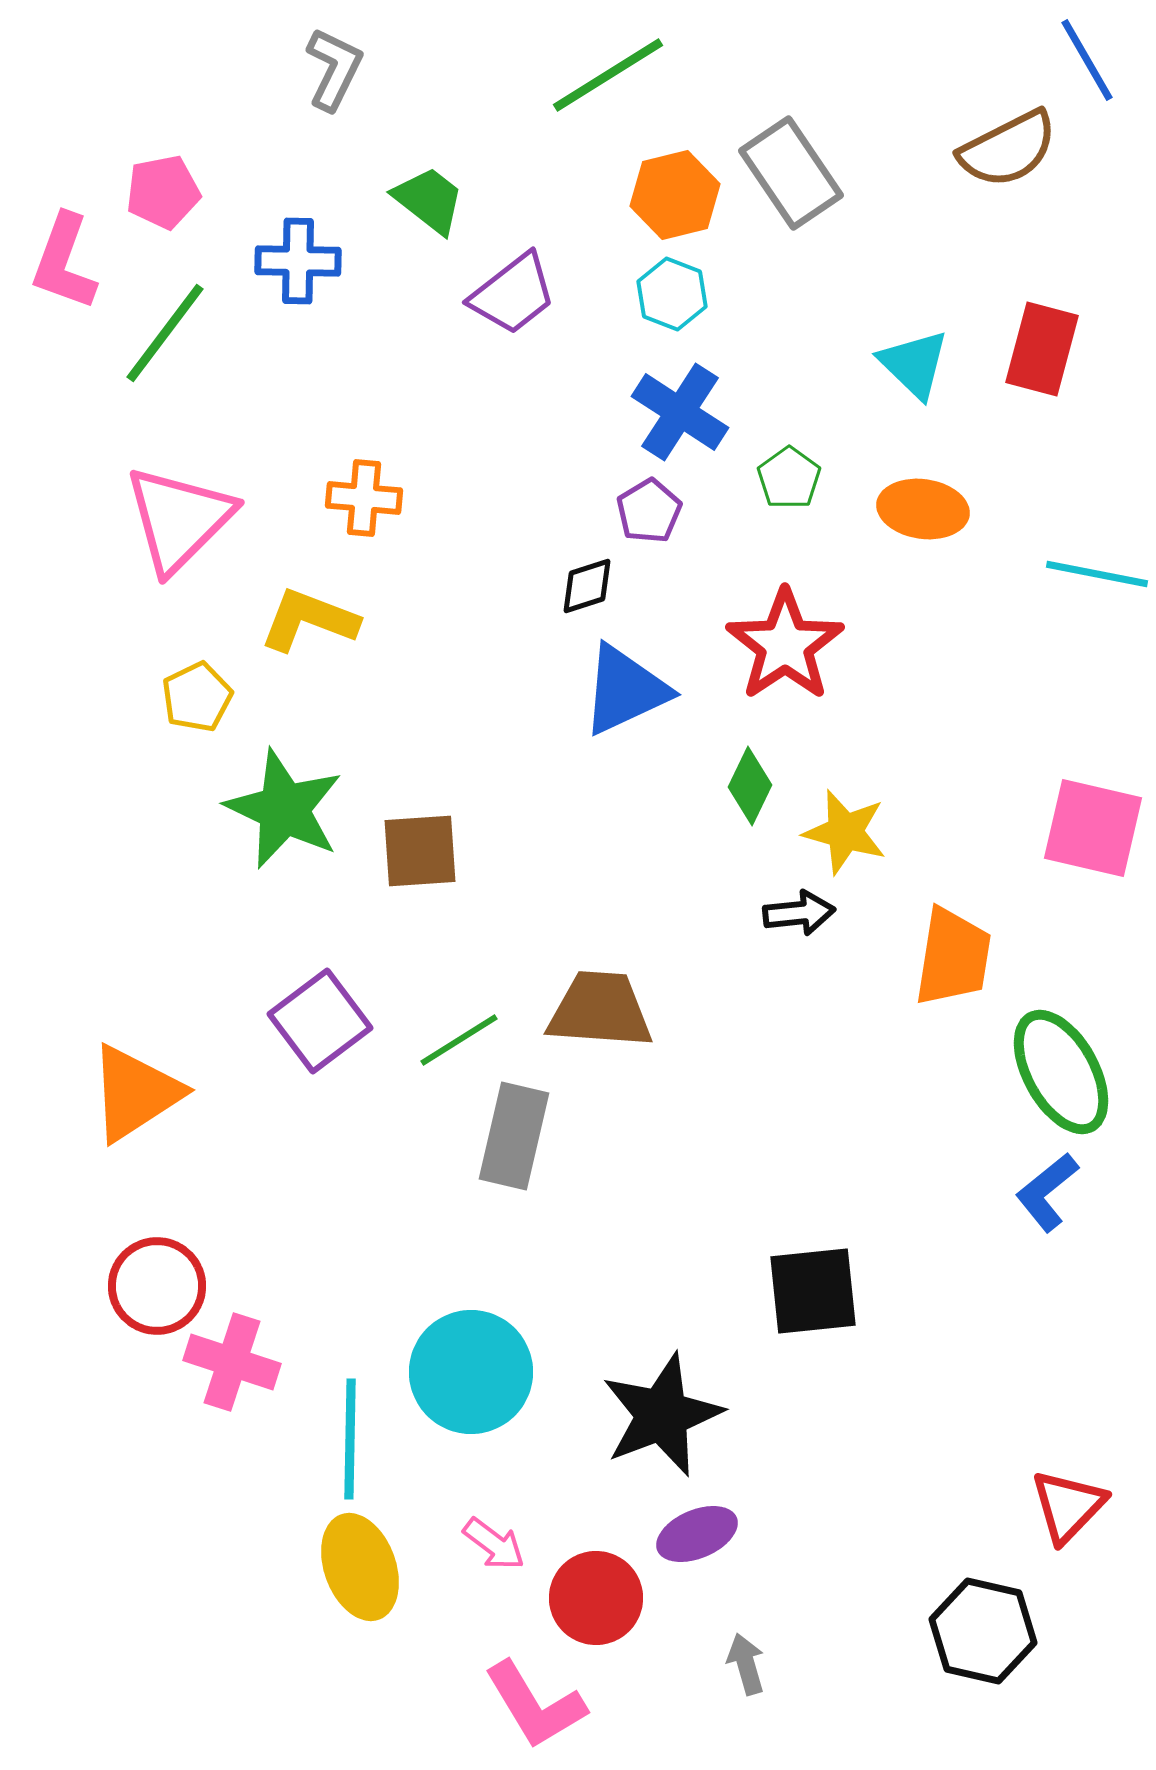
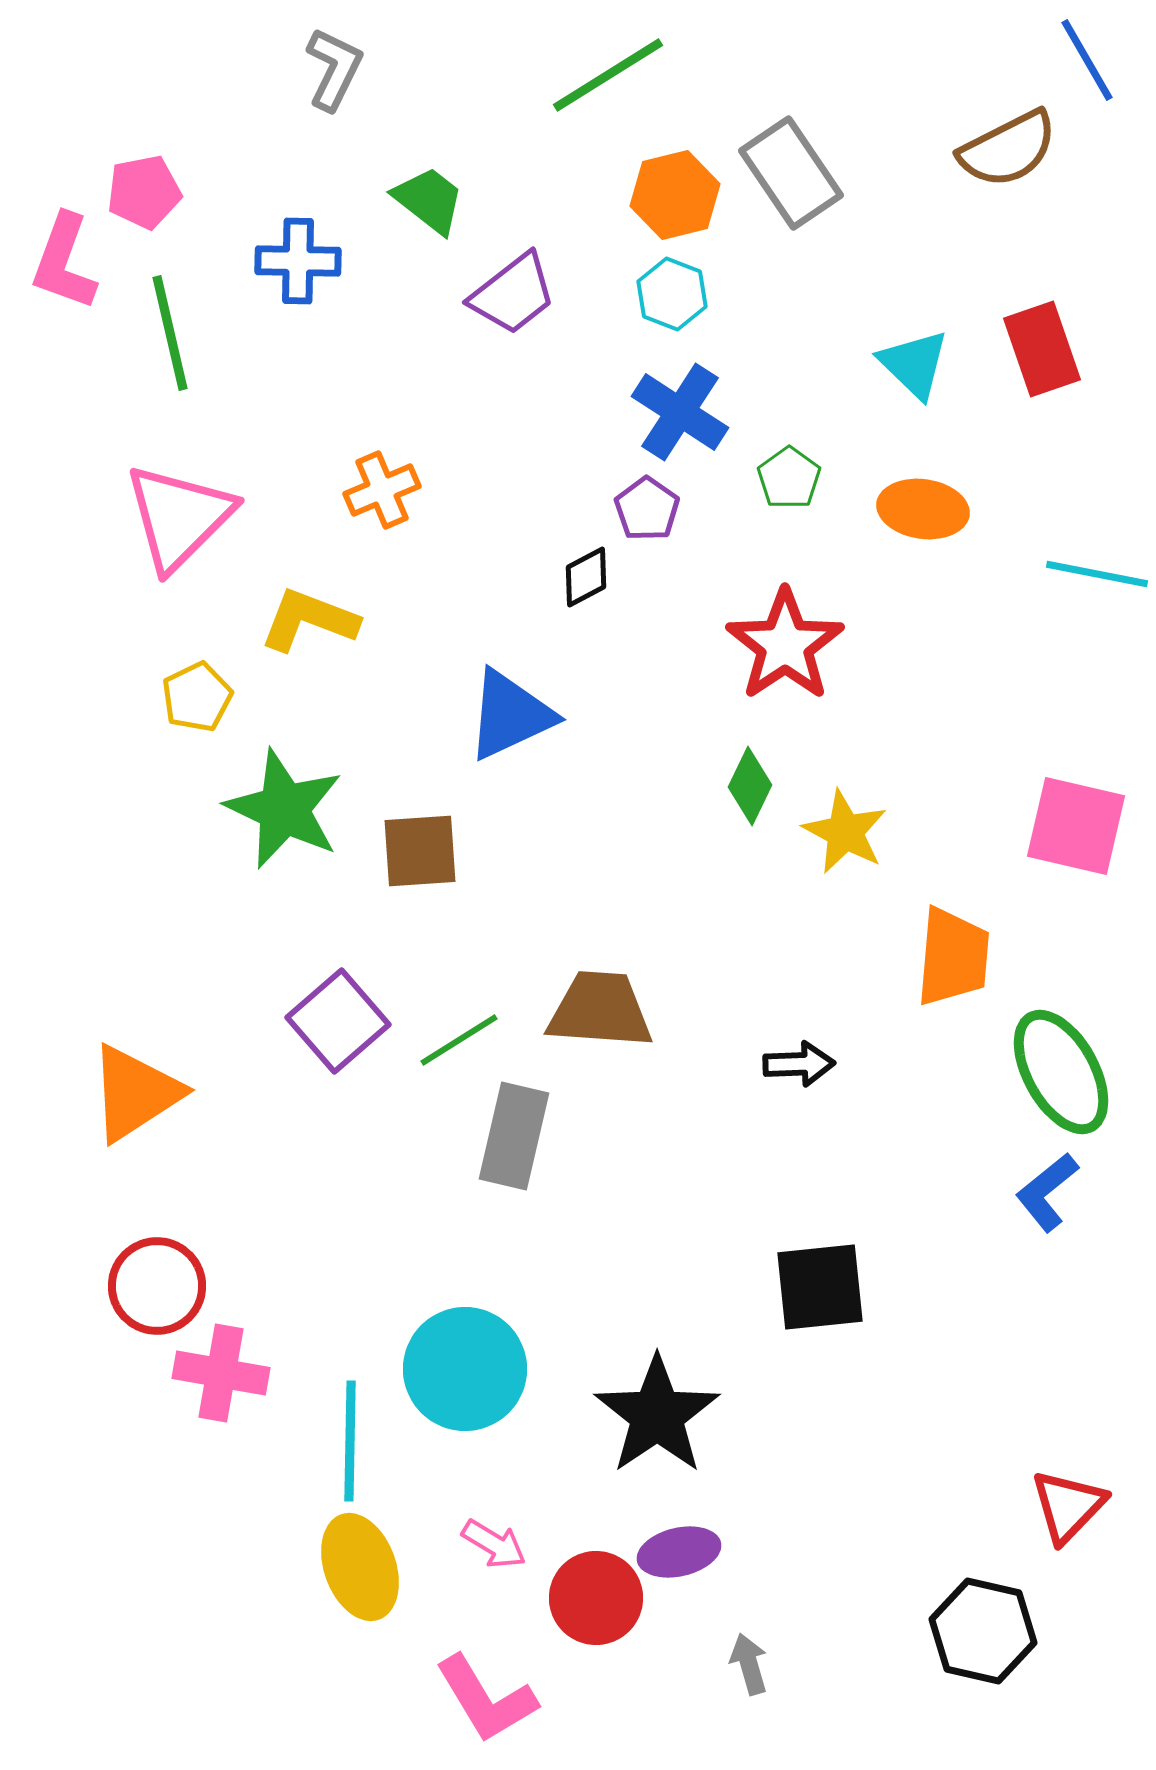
pink pentagon at (163, 192): moved 19 px left
green line at (165, 333): moved 5 px right; rotated 50 degrees counterclockwise
red rectangle at (1042, 349): rotated 34 degrees counterclockwise
orange cross at (364, 498): moved 18 px right, 8 px up; rotated 28 degrees counterclockwise
purple pentagon at (649, 511): moved 2 px left, 2 px up; rotated 6 degrees counterclockwise
pink triangle at (179, 519): moved 2 px up
black diamond at (587, 586): moved 1 px left, 9 px up; rotated 10 degrees counterclockwise
blue triangle at (625, 690): moved 115 px left, 25 px down
pink square at (1093, 828): moved 17 px left, 2 px up
yellow star at (845, 832): rotated 12 degrees clockwise
black arrow at (799, 913): moved 151 px down; rotated 4 degrees clockwise
orange trapezoid at (953, 957): rotated 4 degrees counterclockwise
purple square at (320, 1021): moved 18 px right; rotated 4 degrees counterclockwise
black square at (813, 1291): moved 7 px right, 4 px up
pink cross at (232, 1362): moved 11 px left, 11 px down; rotated 8 degrees counterclockwise
cyan circle at (471, 1372): moved 6 px left, 3 px up
black star at (662, 1415): moved 5 px left; rotated 13 degrees counterclockwise
cyan line at (350, 1439): moved 2 px down
purple ellipse at (697, 1534): moved 18 px left, 18 px down; rotated 10 degrees clockwise
pink arrow at (494, 1544): rotated 6 degrees counterclockwise
gray arrow at (746, 1664): moved 3 px right
pink L-shape at (535, 1705): moved 49 px left, 6 px up
